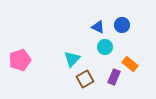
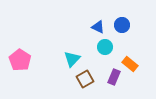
pink pentagon: rotated 20 degrees counterclockwise
